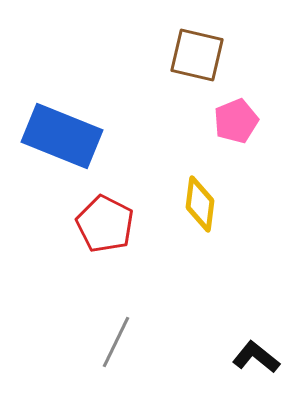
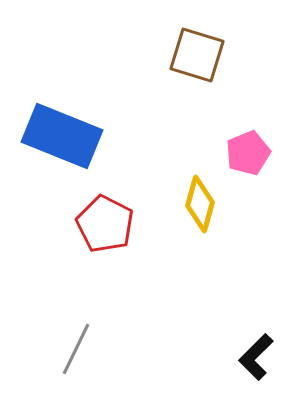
brown square: rotated 4 degrees clockwise
pink pentagon: moved 12 px right, 32 px down
yellow diamond: rotated 8 degrees clockwise
gray line: moved 40 px left, 7 px down
black L-shape: rotated 84 degrees counterclockwise
